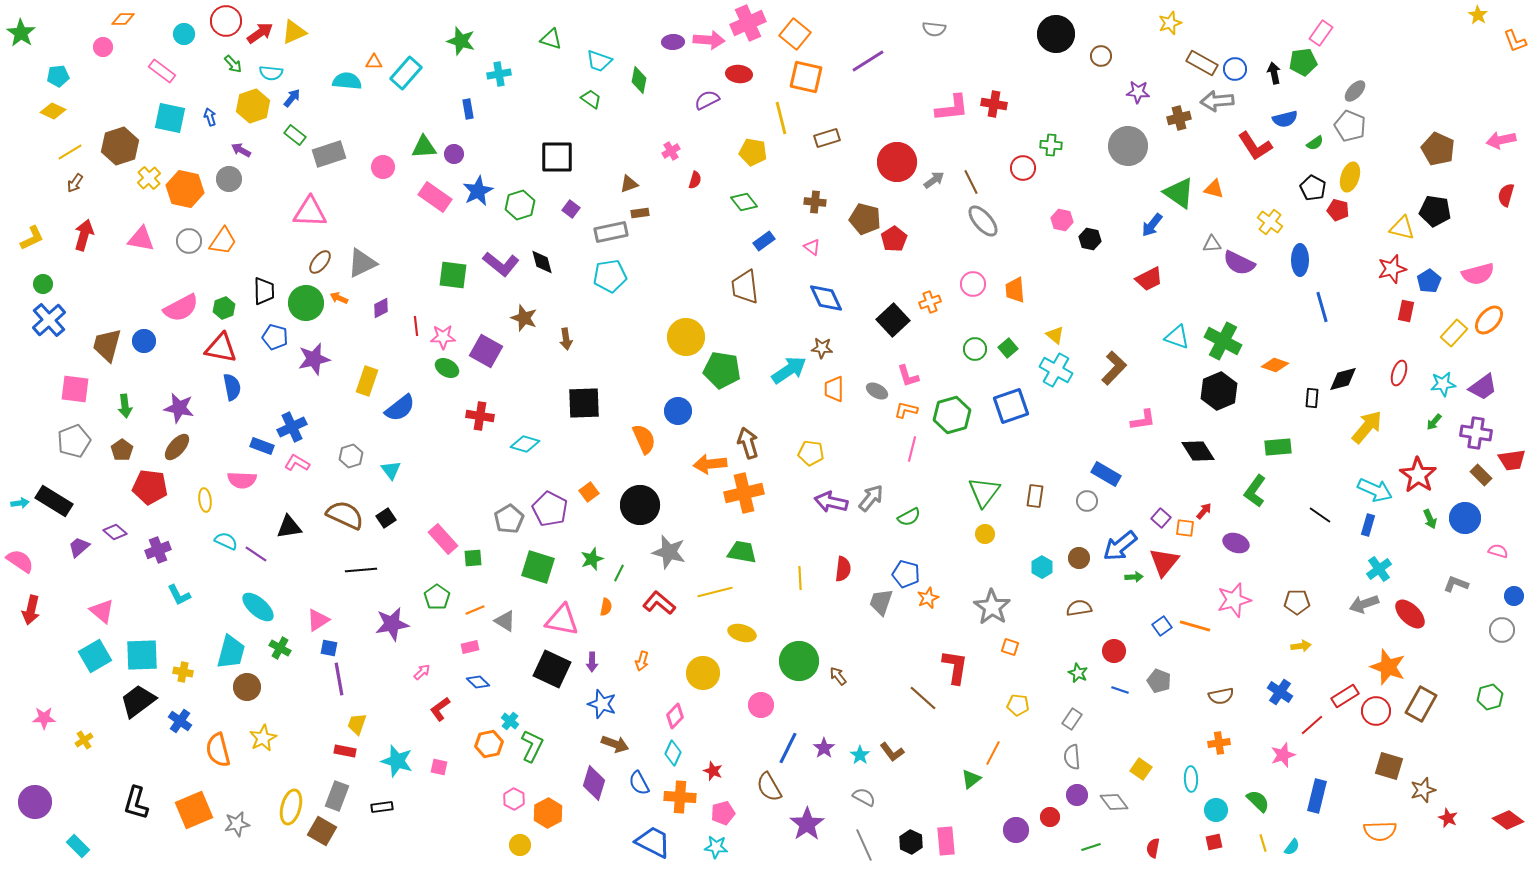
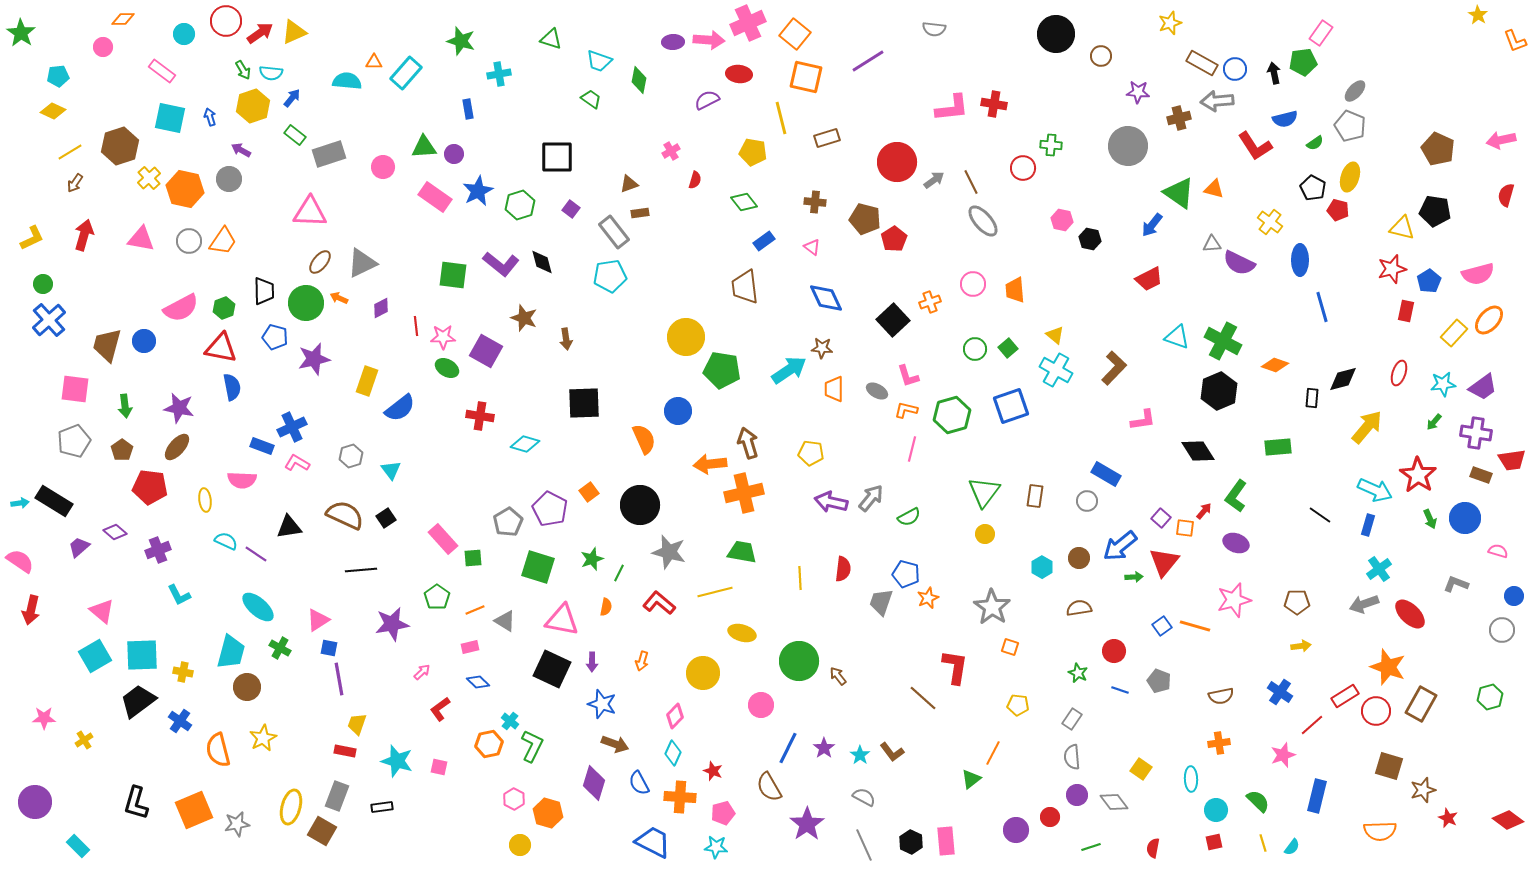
green arrow at (233, 64): moved 10 px right, 6 px down; rotated 12 degrees clockwise
gray rectangle at (611, 232): moved 3 px right; rotated 64 degrees clockwise
brown rectangle at (1481, 475): rotated 25 degrees counterclockwise
green L-shape at (1255, 491): moved 19 px left, 5 px down
gray pentagon at (509, 519): moved 1 px left, 3 px down
orange hexagon at (548, 813): rotated 16 degrees counterclockwise
